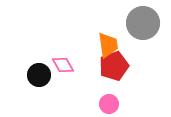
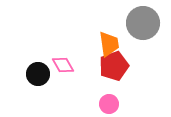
orange trapezoid: moved 1 px right, 1 px up
black circle: moved 1 px left, 1 px up
